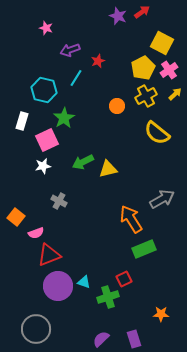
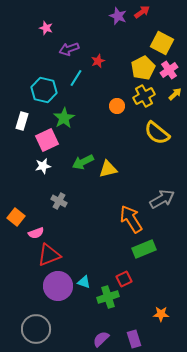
purple arrow: moved 1 px left, 1 px up
yellow cross: moved 2 px left
